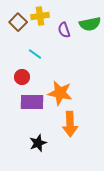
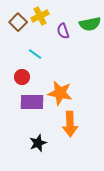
yellow cross: rotated 18 degrees counterclockwise
purple semicircle: moved 1 px left, 1 px down
